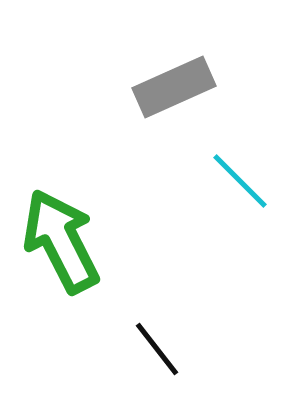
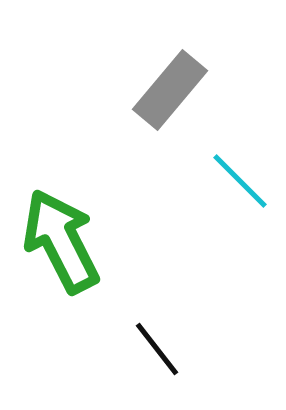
gray rectangle: moved 4 px left, 3 px down; rotated 26 degrees counterclockwise
